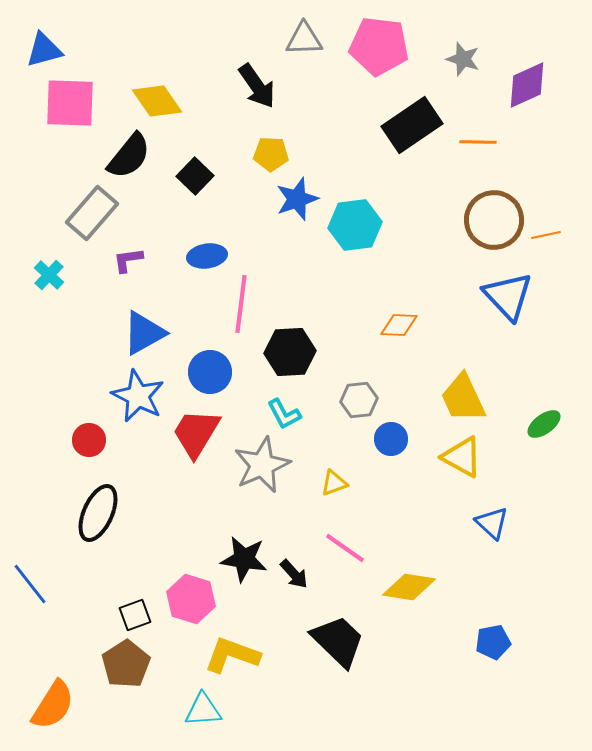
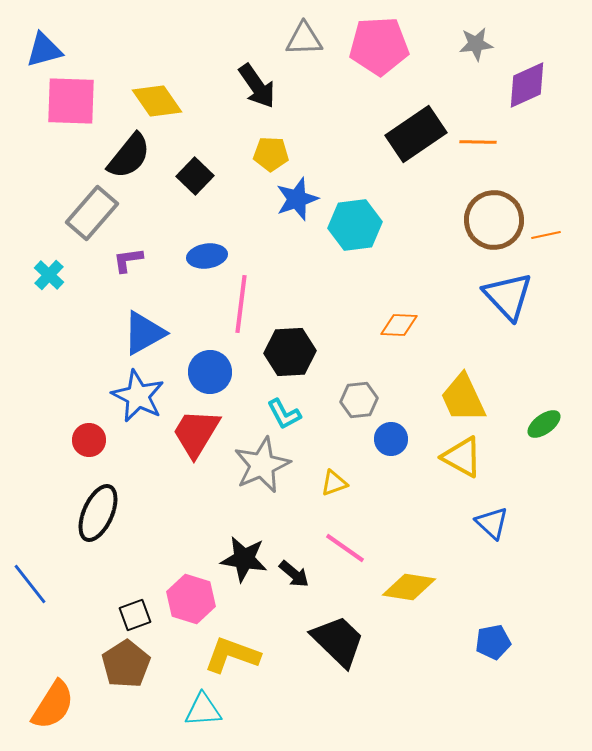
pink pentagon at (379, 46): rotated 10 degrees counterclockwise
gray star at (463, 59): moved 13 px right, 15 px up; rotated 24 degrees counterclockwise
pink square at (70, 103): moved 1 px right, 2 px up
black rectangle at (412, 125): moved 4 px right, 9 px down
black arrow at (294, 574): rotated 8 degrees counterclockwise
